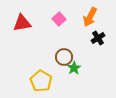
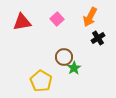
pink square: moved 2 px left
red triangle: moved 1 px up
